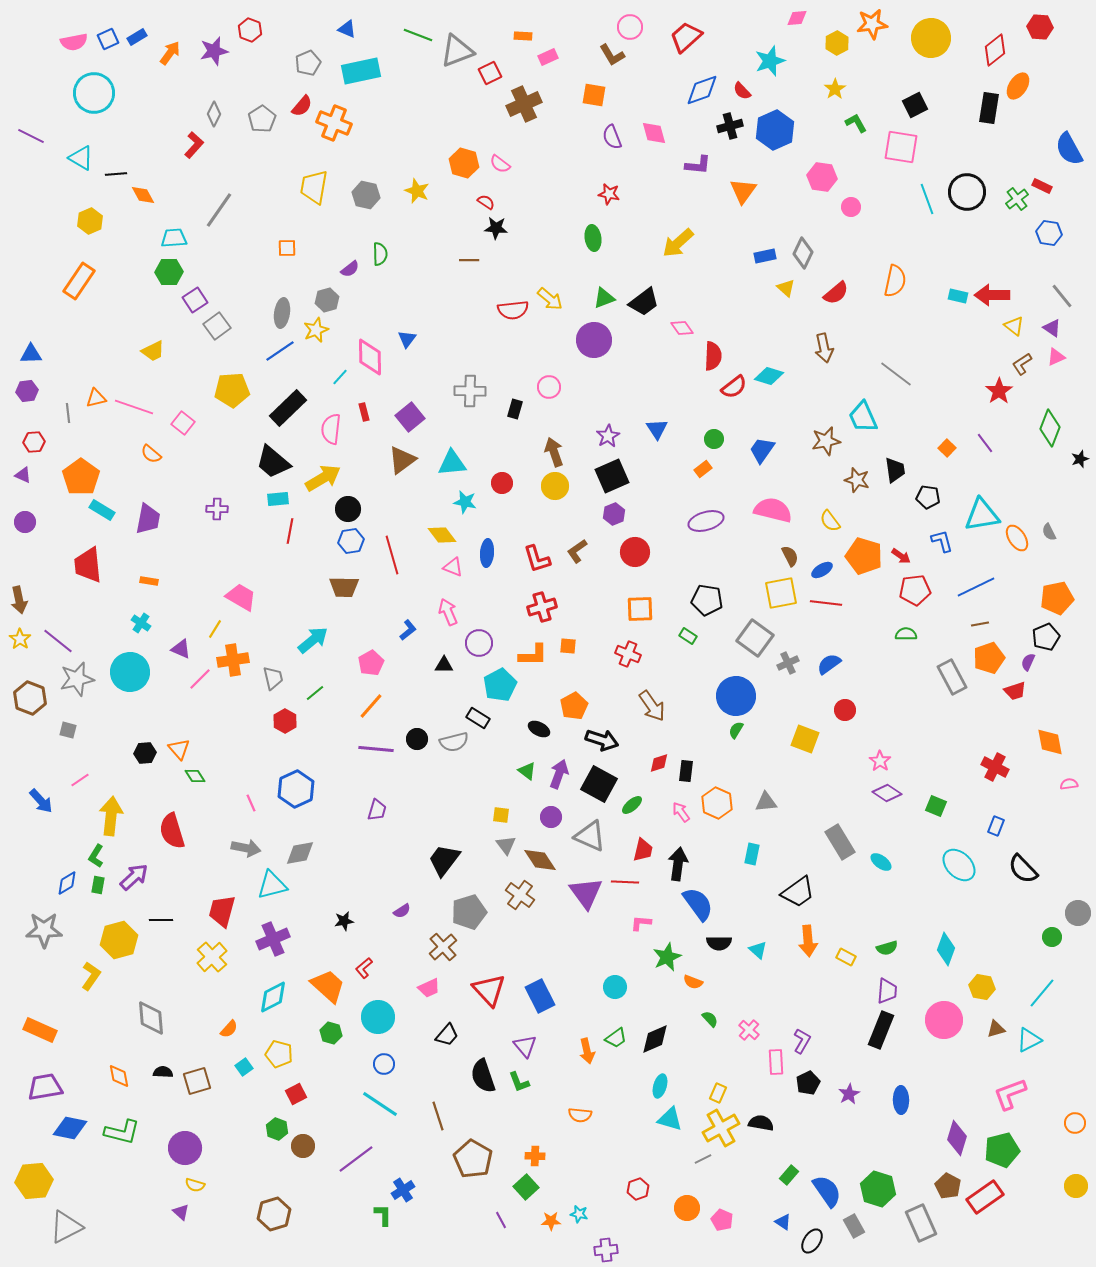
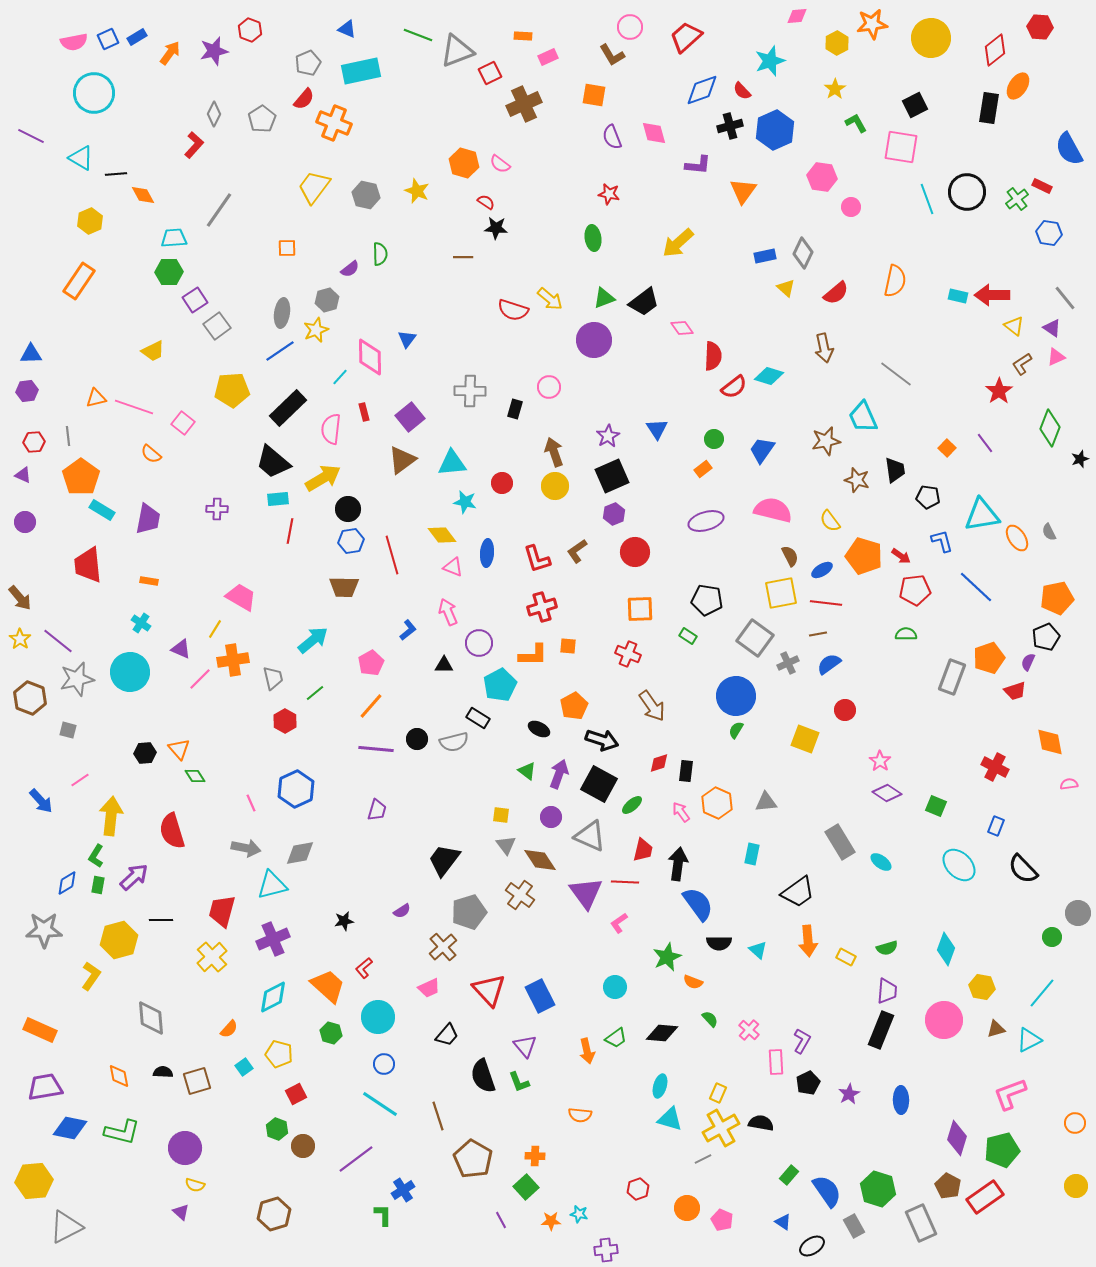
pink diamond at (797, 18): moved 2 px up
red semicircle at (302, 106): moved 2 px right, 7 px up
yellow trapezoid at (314, 187): rotated 27 degrees clockwise
brown line at (469, 260): moved 6 px left, 3 px up
gray line at (1062, 296): moved 3 px right, 2 px down
red semicircle at (513, 310): rotated 24 degrees clockwise
gray line at (68, 413): moved 23 px down
blue line at (976, 587): rotated 69 degrees clockwise
brown arrow at (19, 600): moved 1 px right, 2 px up; rotated 28 degrees counterclockwise
brown line at (980, 624): moved 162 px left, 10 px down
gray rectangle at (952, 677): rotated 48 degrees clockwise
pink L-shape at (641, 923): moved 22 px left; rotated 40 degrees counterclockwise
black diamond at (655, 1039): moved 7 px right, 6 px up; rotated 28 degrees clockwise
black ellipse at (812, 1241): moved 5 px down; rotated 25 degrees clockwise
